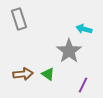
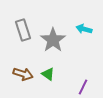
gray rectangle: moved 4 px right, 11 px down
gray star: moved 16 px left, 11 px up
brown arrow: rotated 24 degrees clockwise
purple line: moved 2 px down
